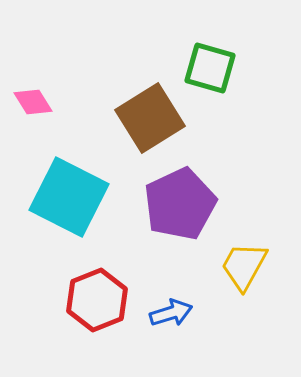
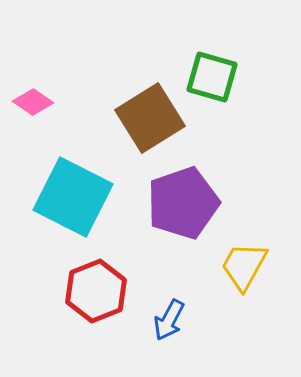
green square: moved 2 px right, 9 px down
pink diamond: rotated 24 degrees counterclockwise
cyan square: moved 4 px right
purple pentagon: moved 3 px right, 1 px up; rotated 6 degrees clockwise
red hexagon: moved 1 px left, 9 px up
blue arrow: moved 2 px left, 7 px down; rotated 135 degrees clockwise
